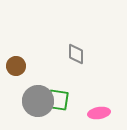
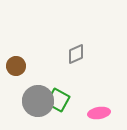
gray diamond: rotated 65 degrees clockwise
green square: rotated 20 degrees clockwise
